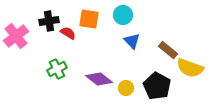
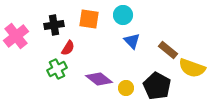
black cross: moved 5 px right, 4 px down
red semicircle: moved 15 px down; rotated 91 degrees clockwise
yellow semicircle: moved 2 px right
